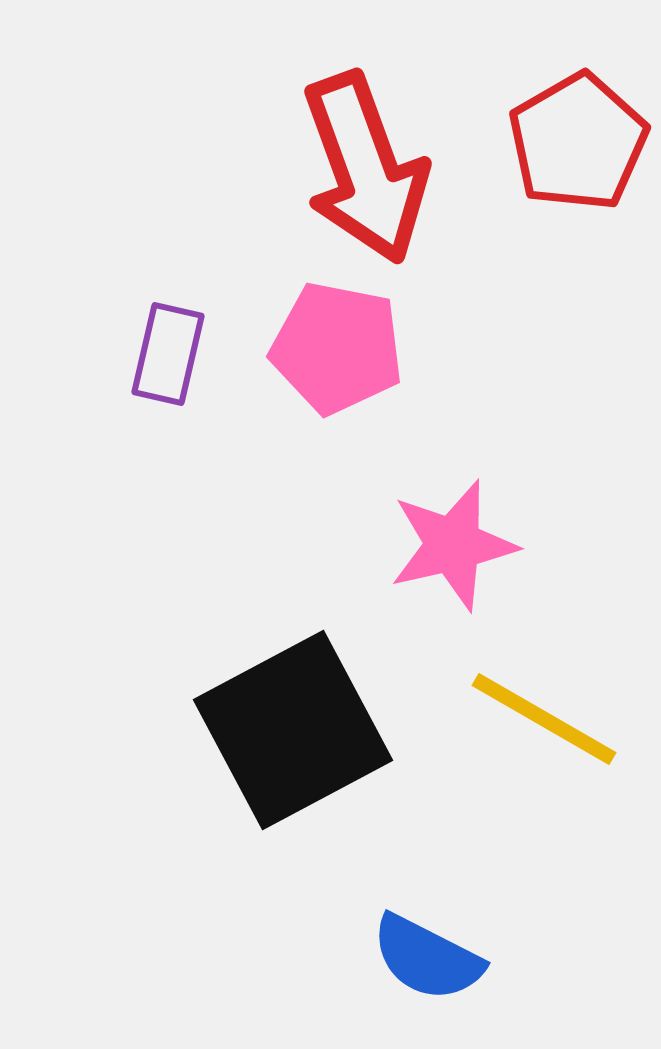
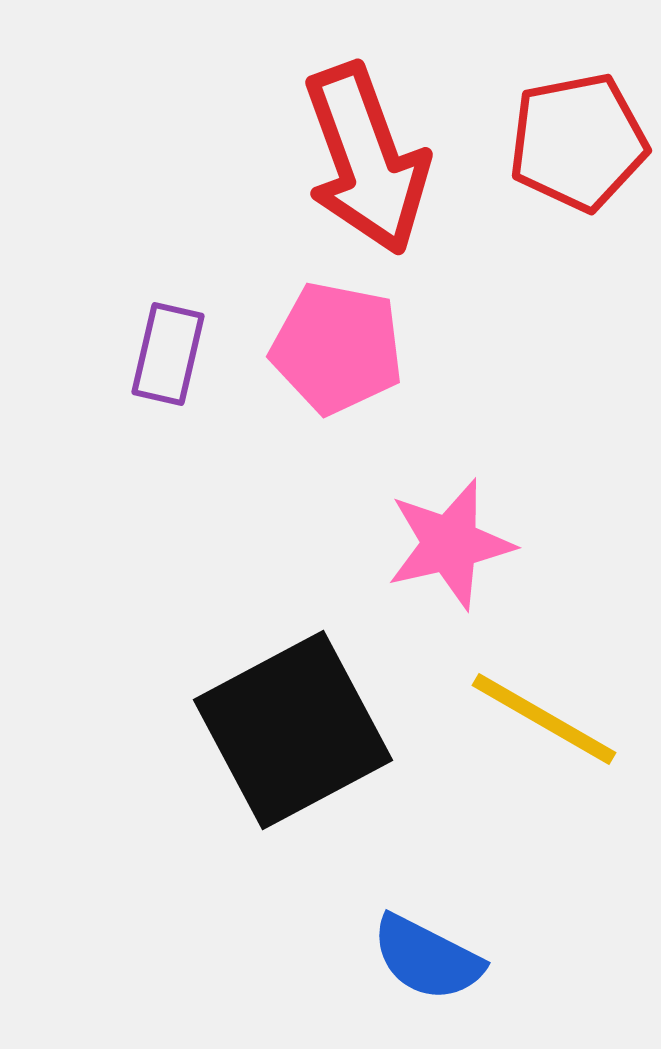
red pentagon: rotated 19 degrees clockwise
red arrow: moved 1 px right, 9 px up
pink star: moved 3 px left, 1 px up
